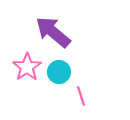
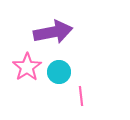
purple arrow: rotated 129 degrees clockwise
pink line: rotated 12 degrees clockwise
